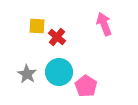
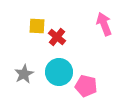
gray star: moved 3 px left; rotated 12 degrees clockwise
pink pentagon: rotated 20 degrees counterclockwise
